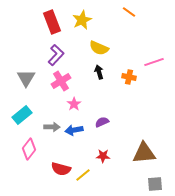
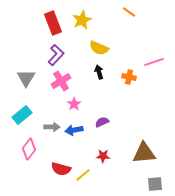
red rectangle: moved 1 px right, 1 px down
